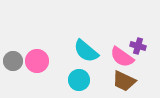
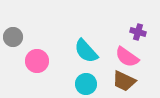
purple cross: moved 14 px up
cyan semicircle: rotated 8 degrees clockwise
pink semicircle: moved 5 px right
gray circle: moved 24 px up
cyan circle: moved 7 px right, 4 px down
